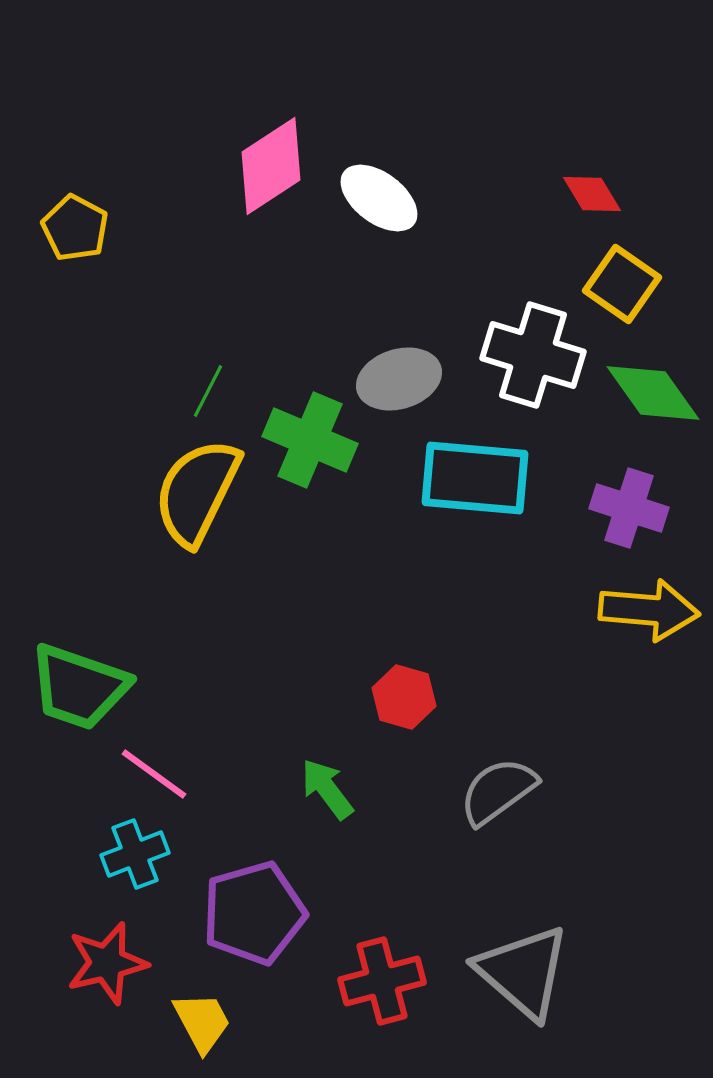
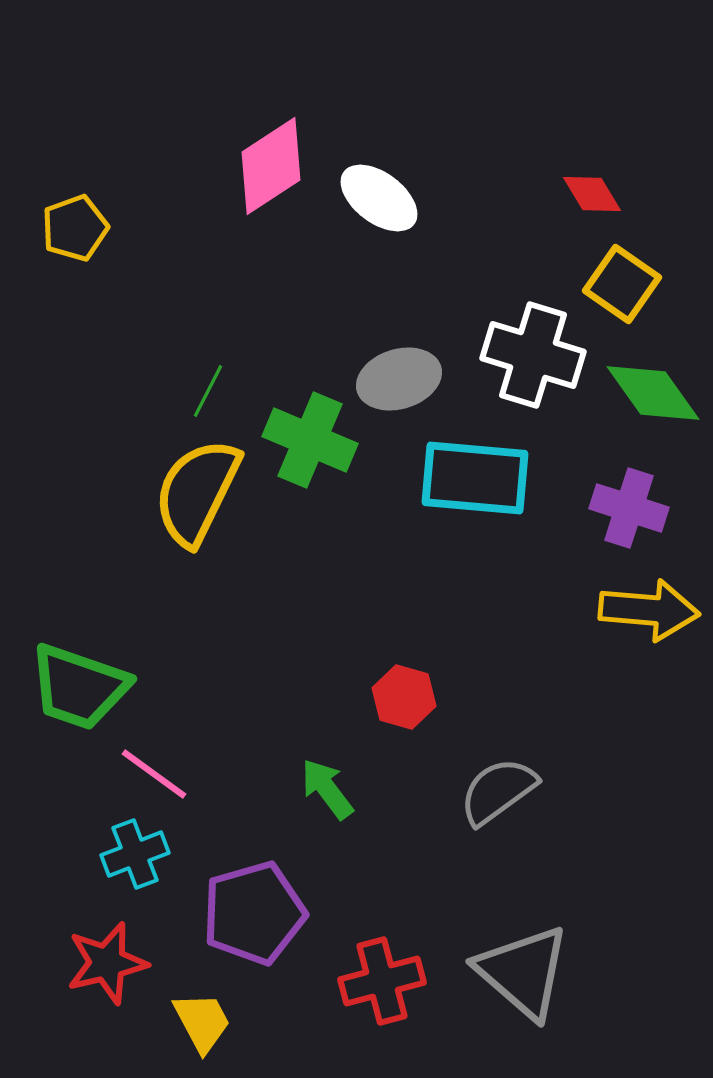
yellow pentagon: rotated 24 degrees clockwise
